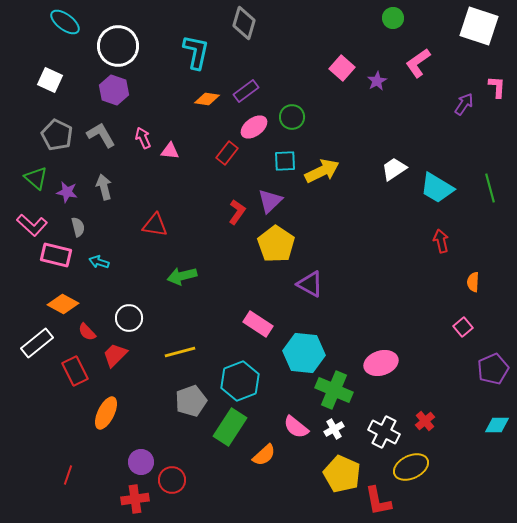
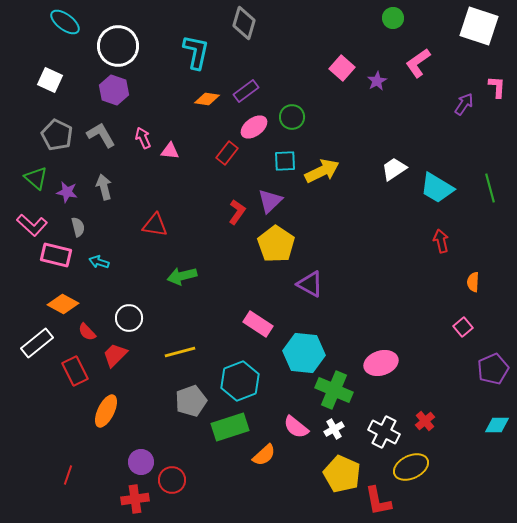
orange ellipse at (106, 413): moved 2 px up
green rectangle at (230, 427): rotated 39 degrees clockwise
